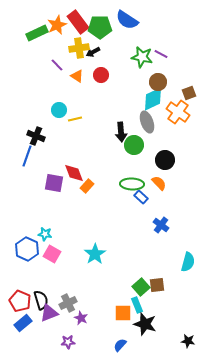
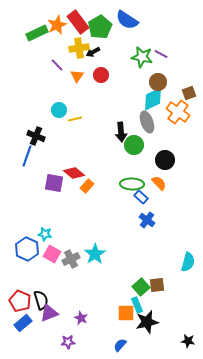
green pentagon at (100, 27): rotated 30 degrees counterclockwise
orange triangle at (77, 76): rotated 32 degrees clockwise
red diamond at (74, 173): rotated 30 degrees counterclockwise
blue cross at (161, 225): moved 14 px left, 5 px up
gray cross at (68, 303): moved 3 px right, 44 px up
orange square at (123, 313): moved 3 px right
black star at (145, 324): moved 2 px right, 2 px up; rotated 30 degrees counterclockwise
